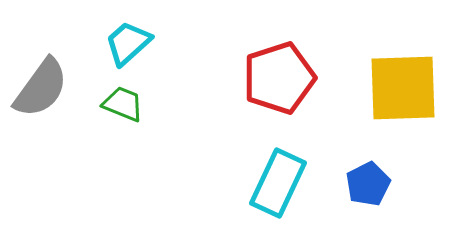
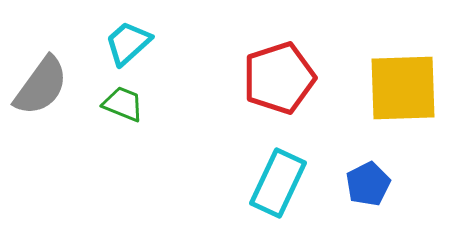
gray semicircle: moved 2 px up
